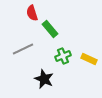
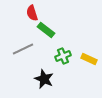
green rectangle: moved 4 px left, 1 px down; rotated 12 degrees counterclockwise
